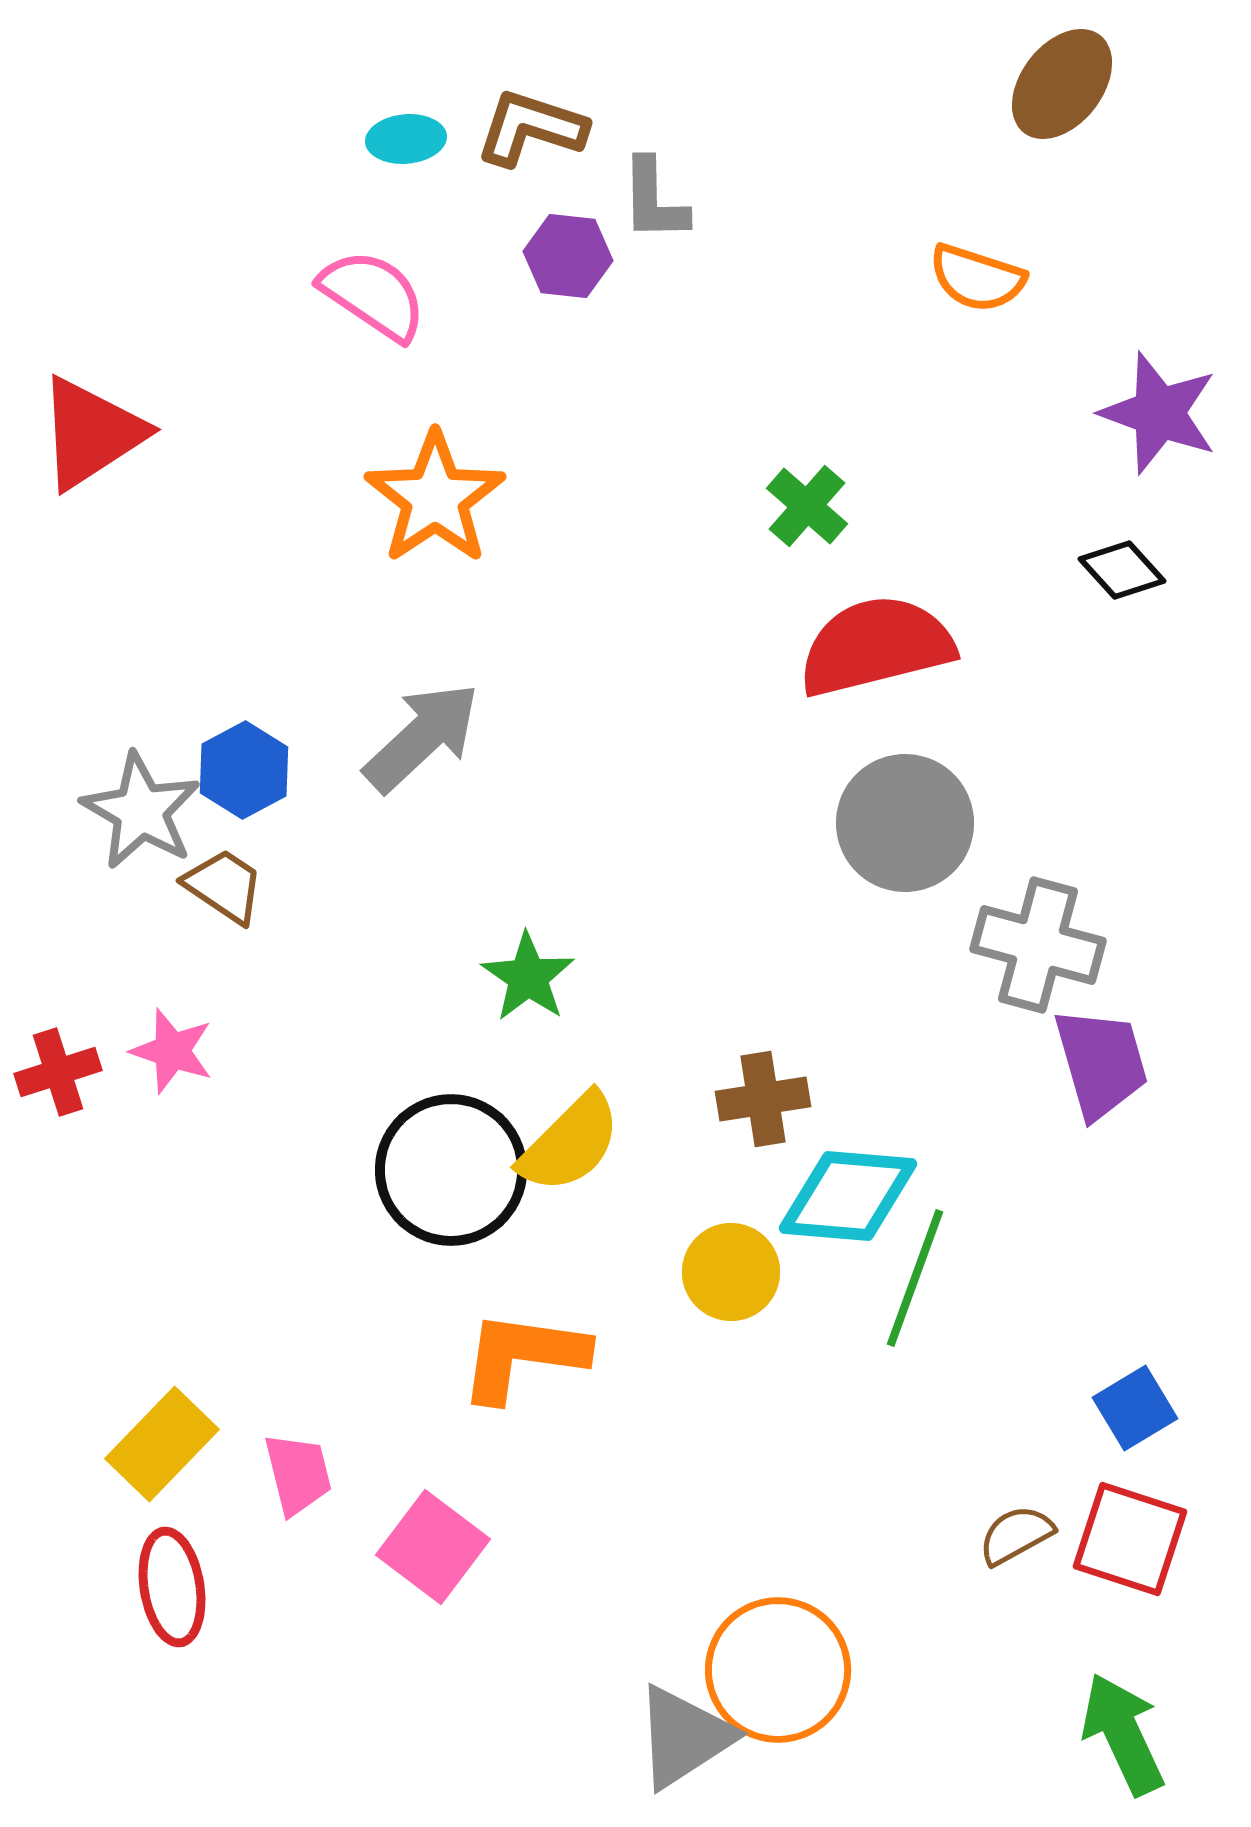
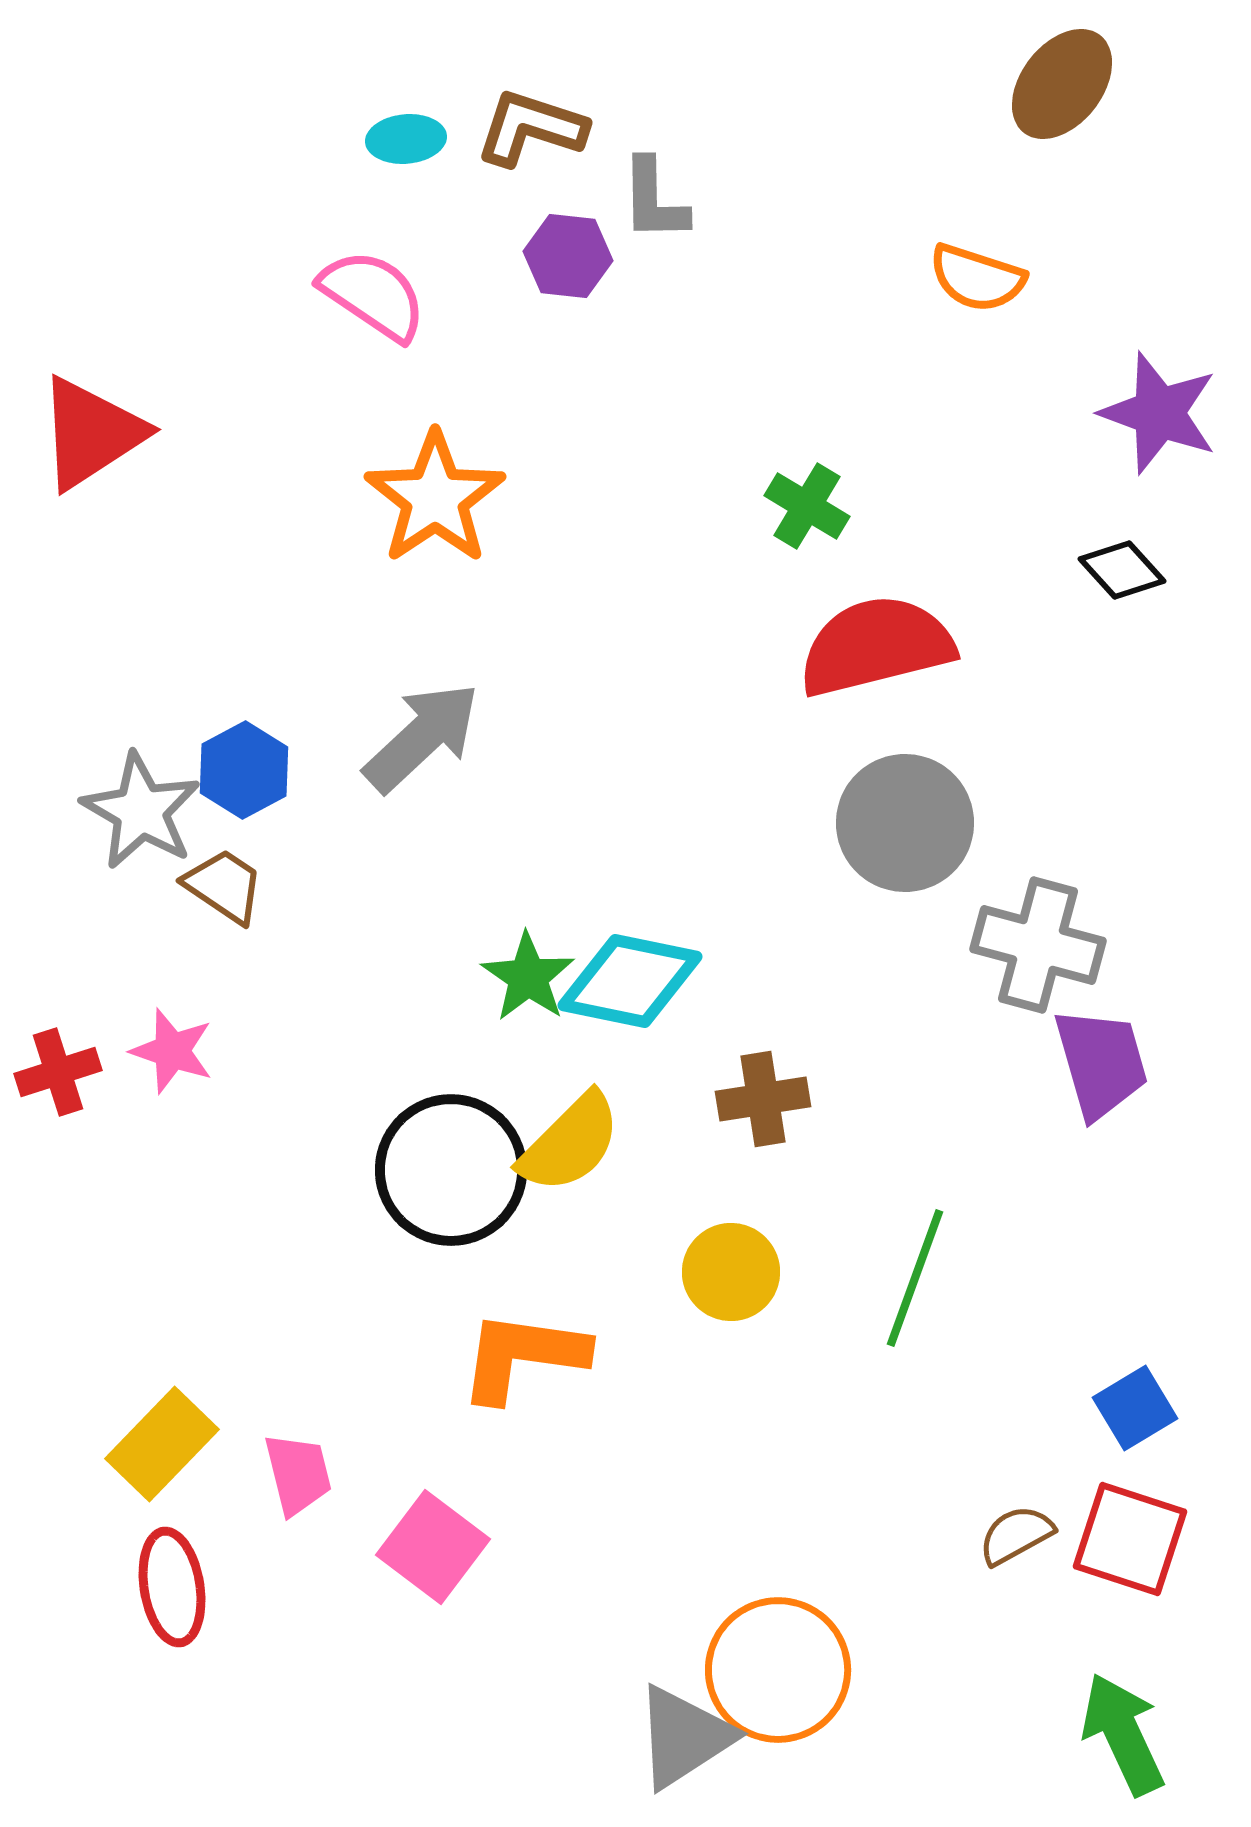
green cross: rotated 10 degrees counterclockwise
cyan diamond: moved 218 px left, 215 px up; rotated 7 degrees clockwise
